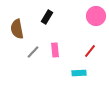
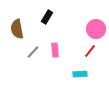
pink circle: moved 13 px down
cyan rectangle: moved 1 px right, 1 px down
